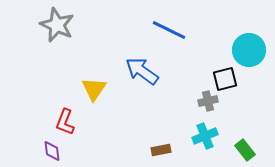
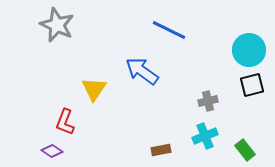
black square: moved 27 px right, 6 px down
purple diamond: rotated 50 degrees counterclockwise
